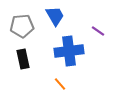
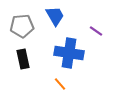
purple line: moved 2 px left
blue cross: moved 2 px down; rotated 16 degrees clockwise
